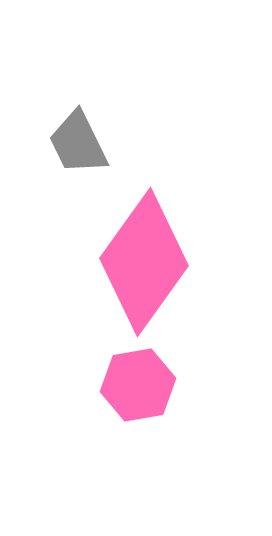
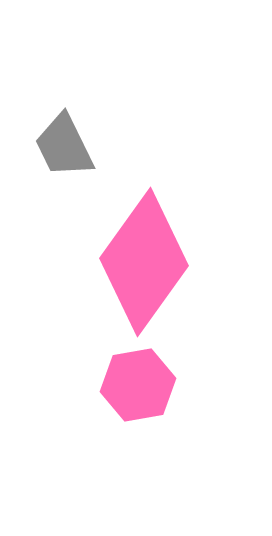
gray trapezoid: moved 14 px left, 3 px down
